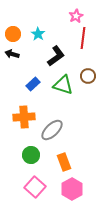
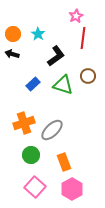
orange cross: moved 6 px down; rotated 15 degrees counterclockwise
